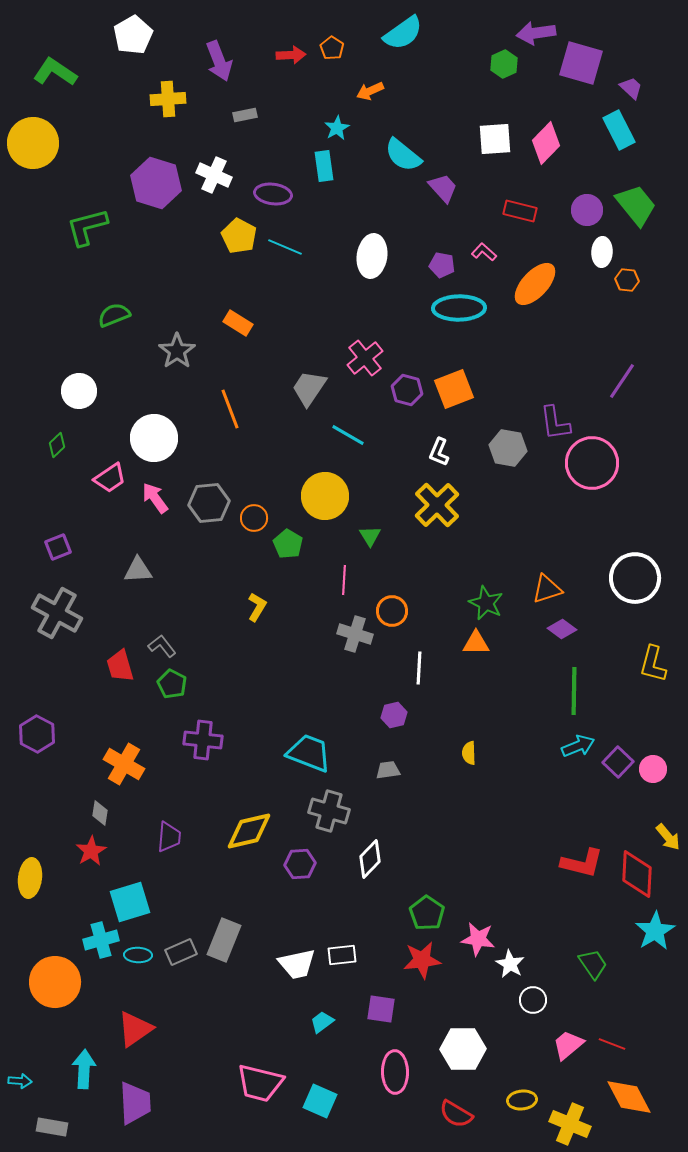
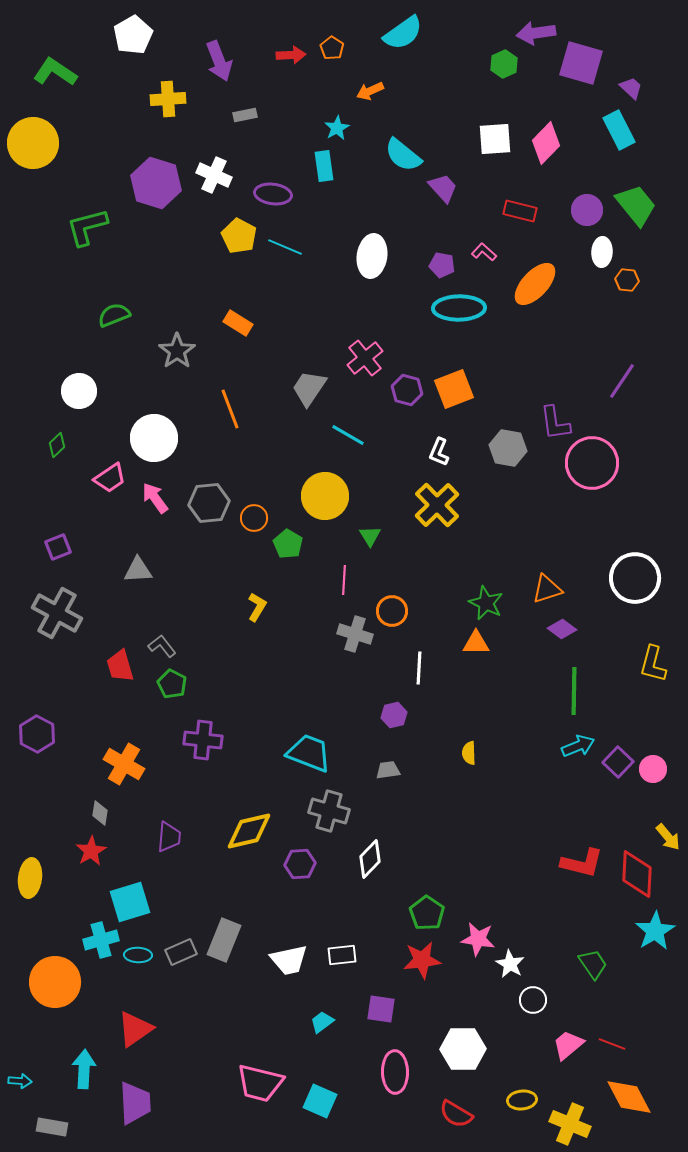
white trapezoid at (297, 964): moved 8 px left, 4 px up
